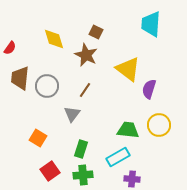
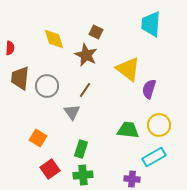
red semicircle: rotated 32 degrees counterclockwise
gray triangle: moved 2 px up; rotated 12 degrees counterclockwise
cyan rectangle: moved 36 px right
red square: moved 2 px up
